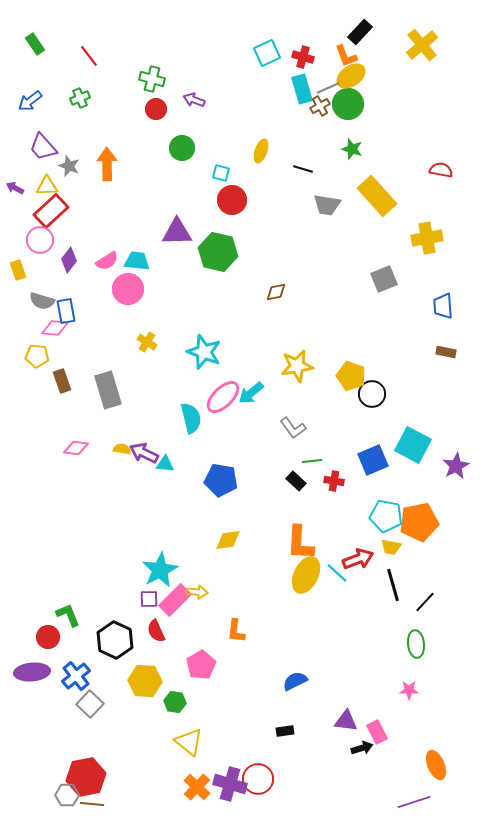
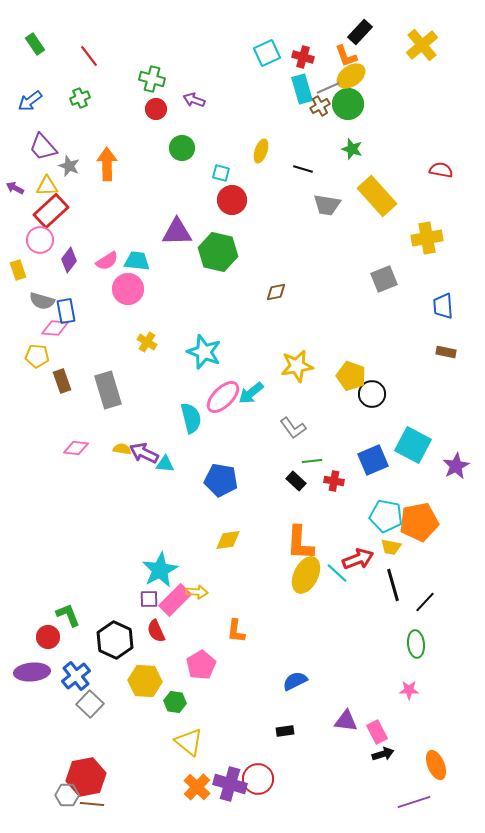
black arrow at (362, 748): moved 21 px right, 6 px down
